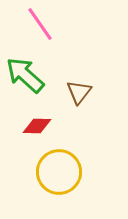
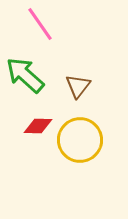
brown triangle: moved 1 px left, 6 px up
red diamond: moved 1 px right
yellow circle: moved 21 px right, 32 px up
